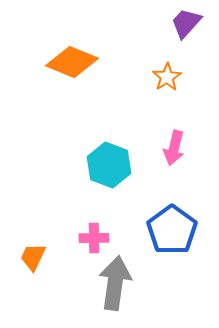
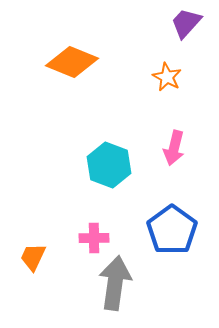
orange star: rotated 12 degrees counterclockwise
